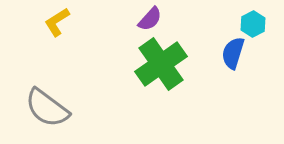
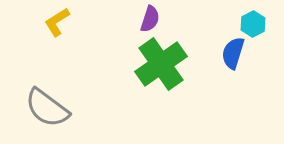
purple semicircle: rotated 24 degrees counterclockwise
